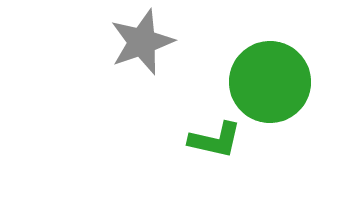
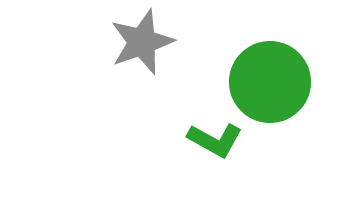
green L-shape: rotated 16 degrees clockwise
